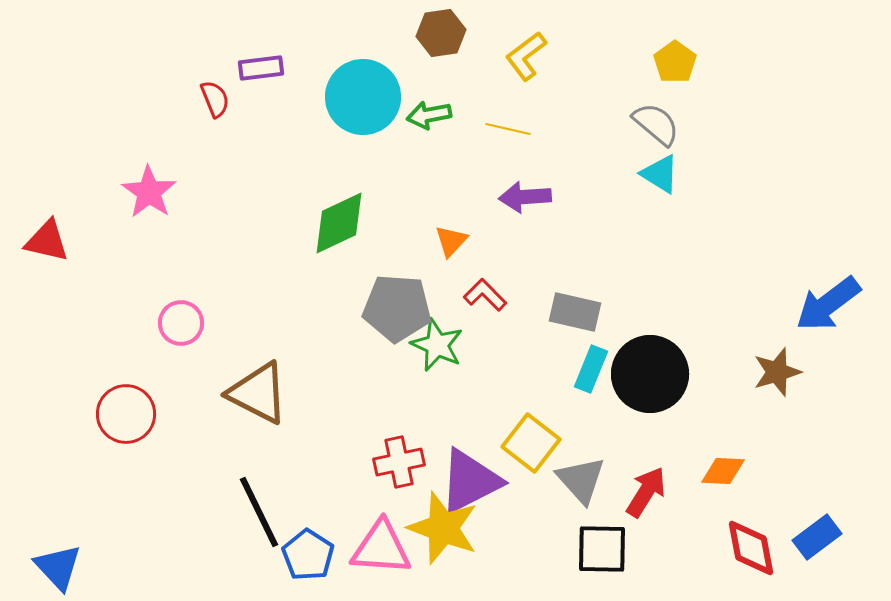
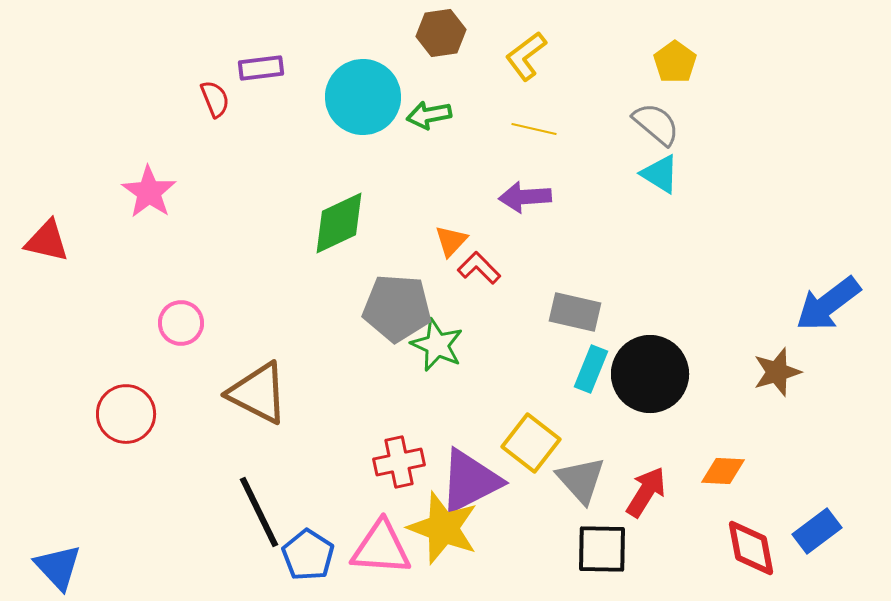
yellow line: moved 26 px right
red L-shape: moved 6 px left, 27 px up
blue rectangle: moved 6 px up
